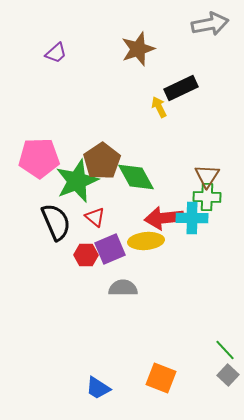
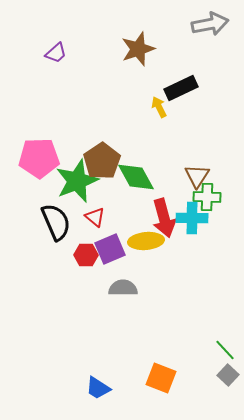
brown triangle: moved 10 px left
red arrow: rotated 99 degrees counterclockwise
